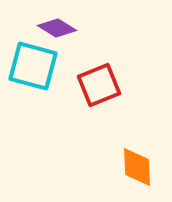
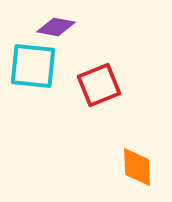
purple diamond: moved 1 px left, 1 px up; rotated 21 degrees counterclockwise
cyan square: rotated 9 degrees counterclockwise
